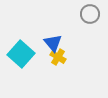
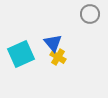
cyan square: rotated 24 degrees clockwise
